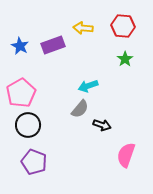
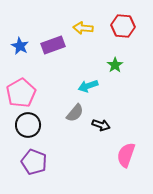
green star: moved 10 px left, 6 px down
gray semicircle: moved 5 px left, 4 px down
black arrow: moved 1 px left
